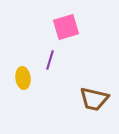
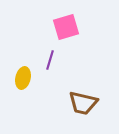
yellow ellipse: rotated 20 degrees clockwise
brown trapezoid: moved 11 px left, 4 px down
